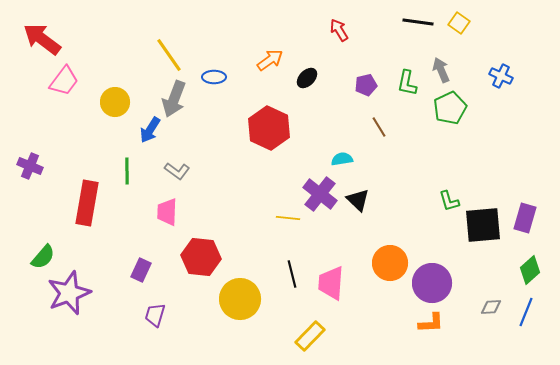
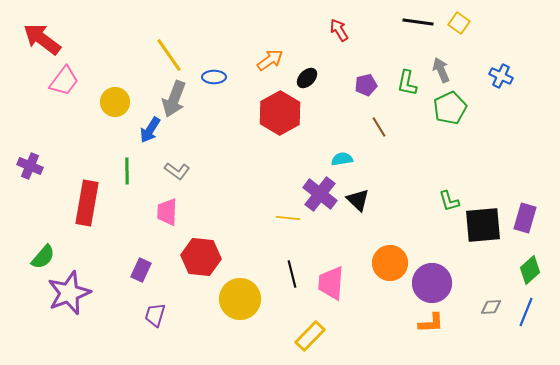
red hexagon at (269, 128): moved 11 px right, 15 px up; rotated 6 degrees clockwise
